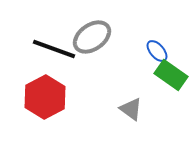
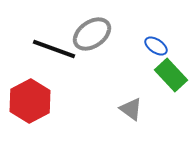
gray ellipse: moved 3 px up
blue ellipse: moved 1 px left, 5 px up; rotated 15 degrees counterclockwise
green rectangle: rotated 12 degrees clockwise
red hexagon: moved 15 px left, 4 px down
